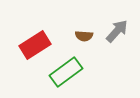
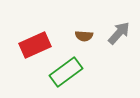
gray arrow: moved 2 px right, 2 px down
red rectangle: rotated 8 degrees clockwise
